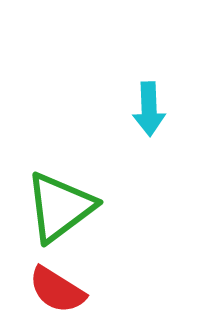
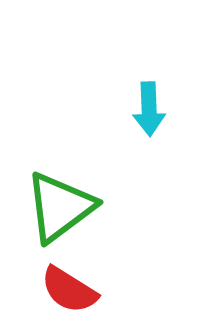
red semicircle: moved 12 px right
